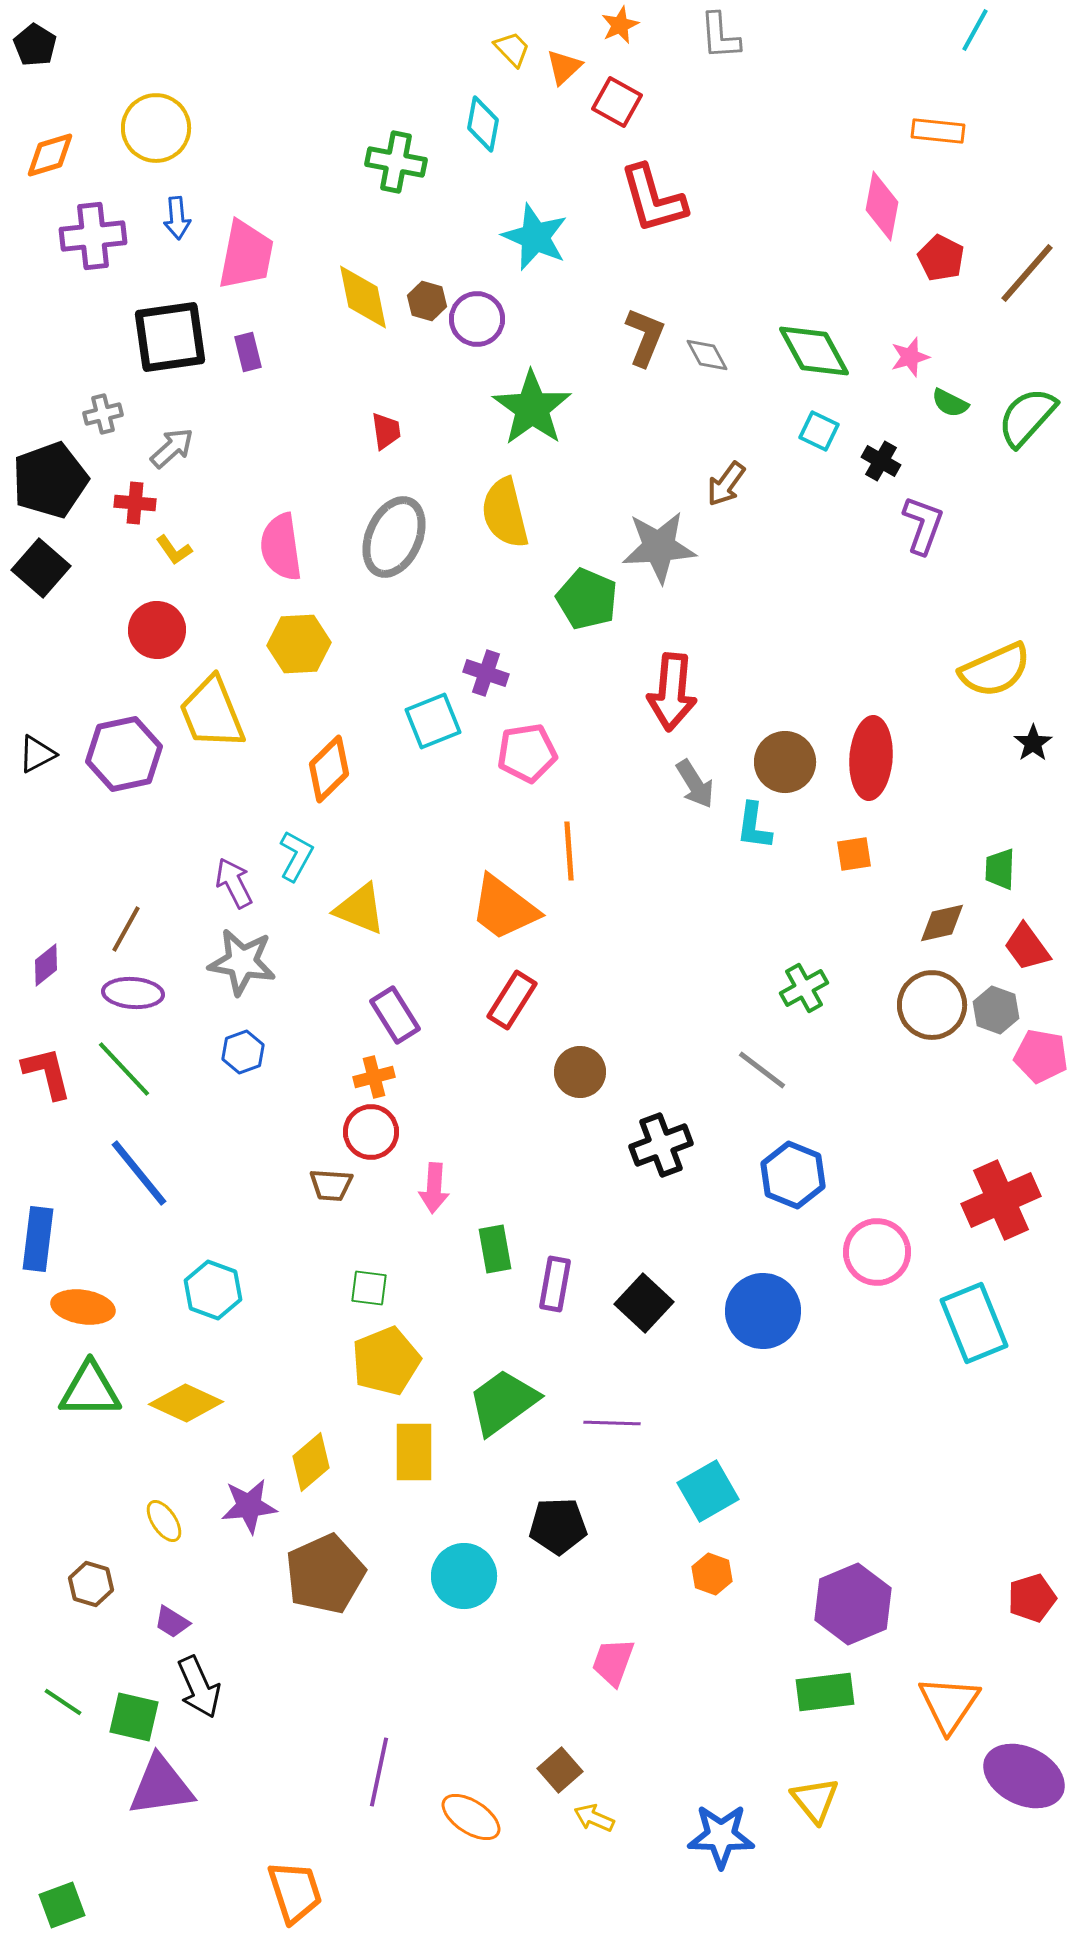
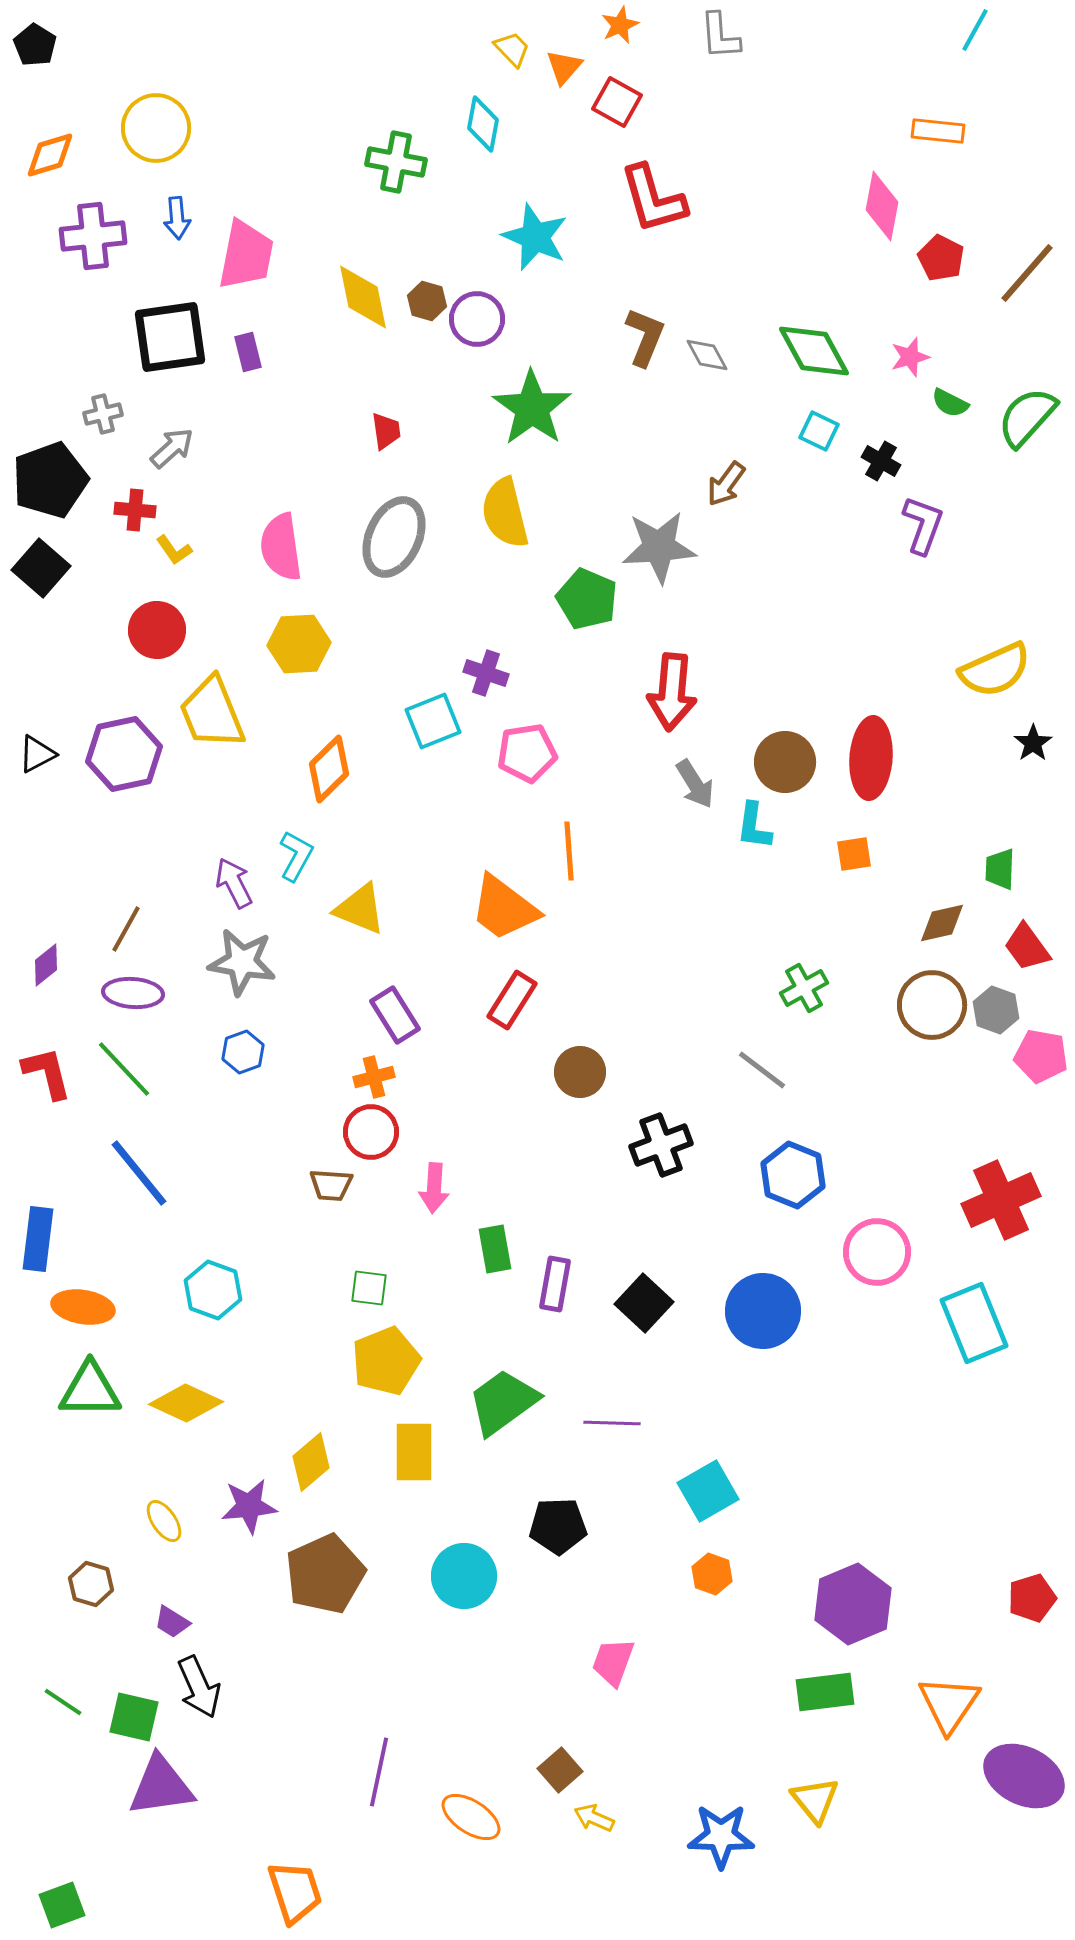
orange triangle at (564, 67): rotated 6 degrees counterclockwise
red cross at (135, 503): moved 7 px down
